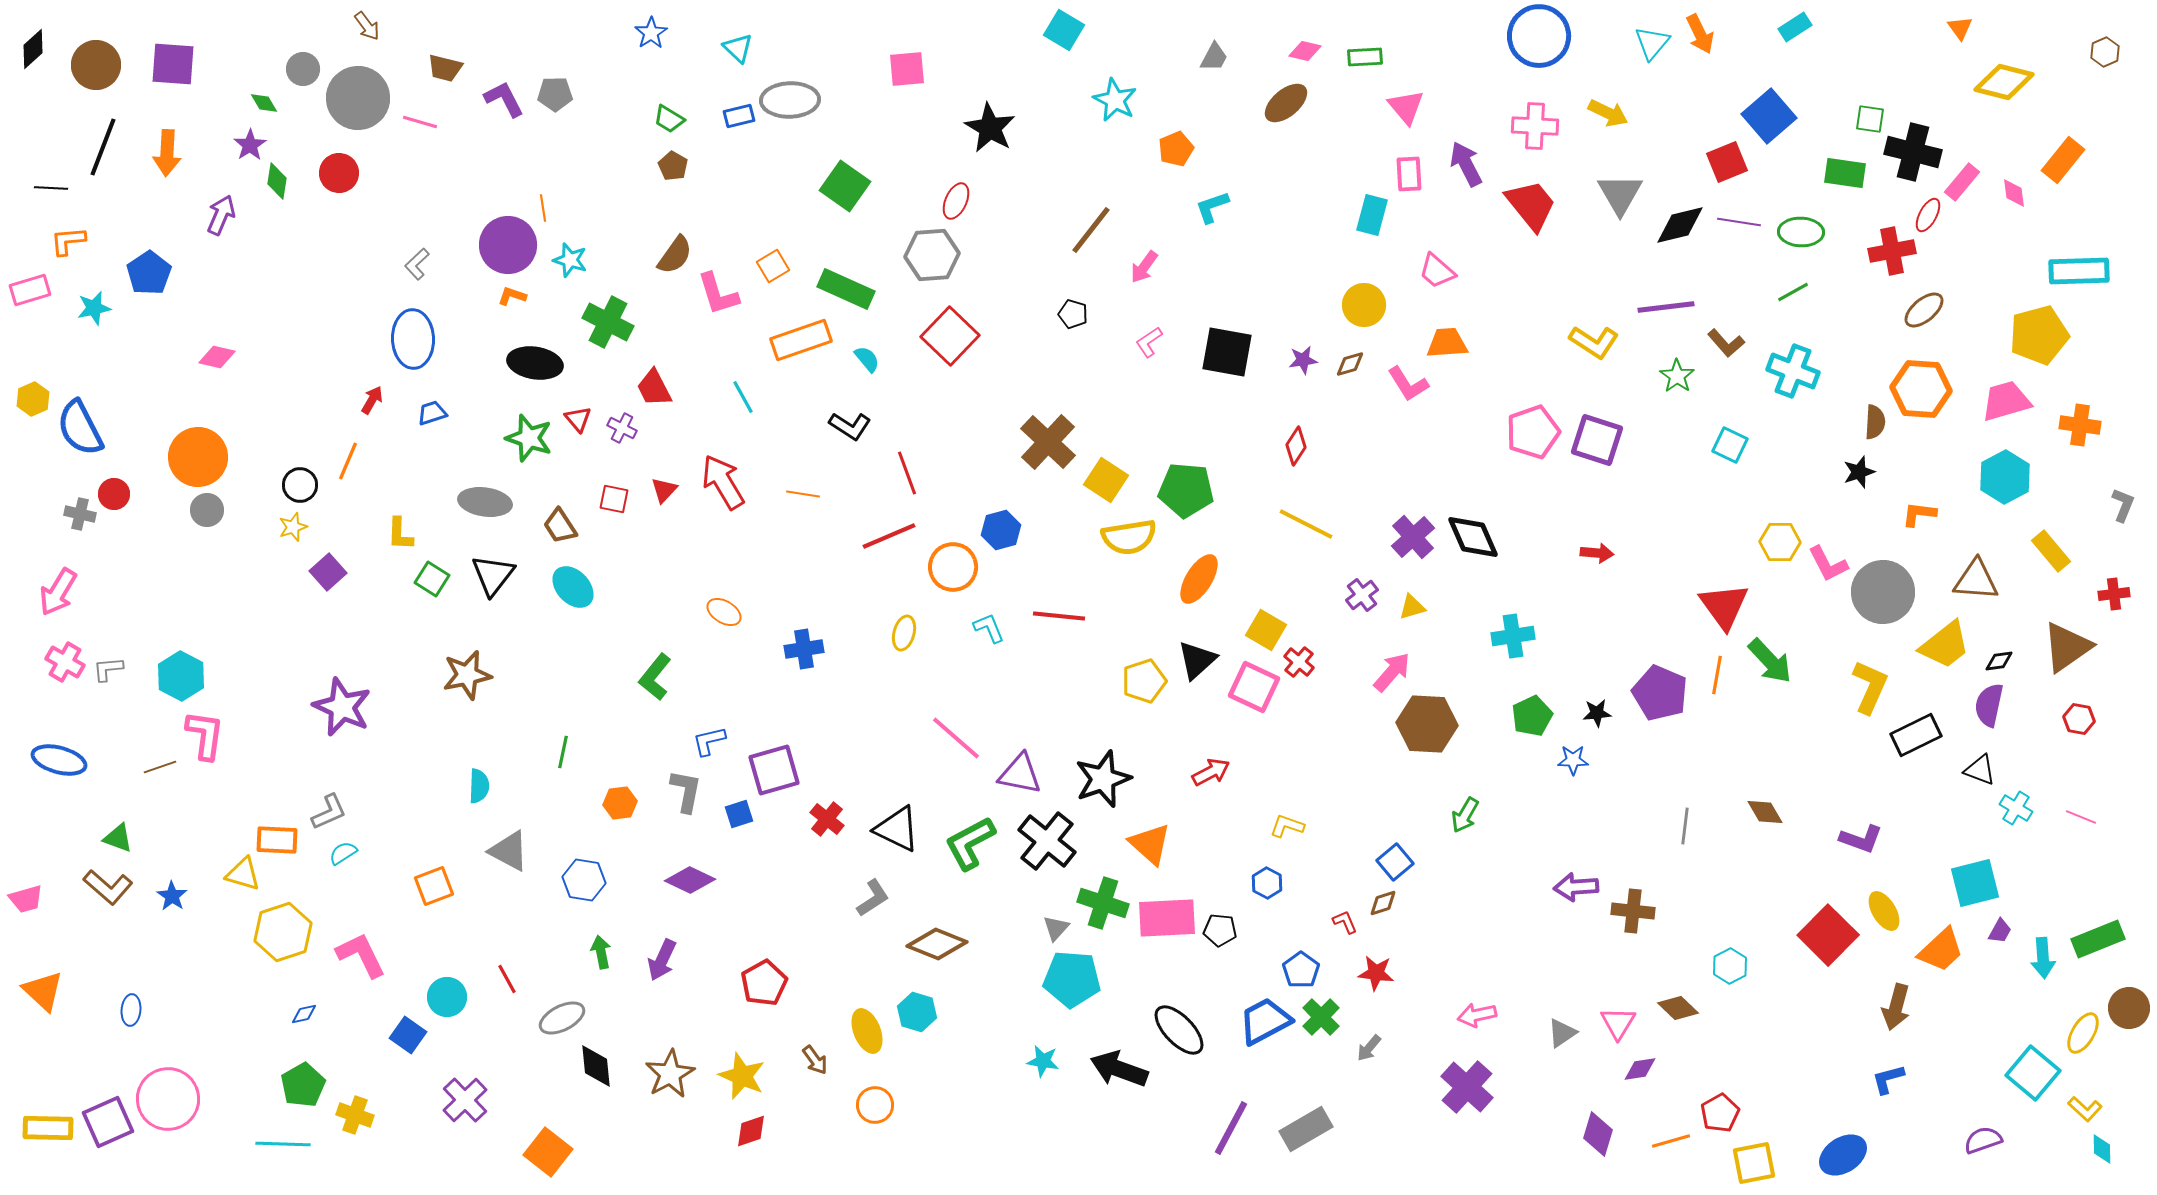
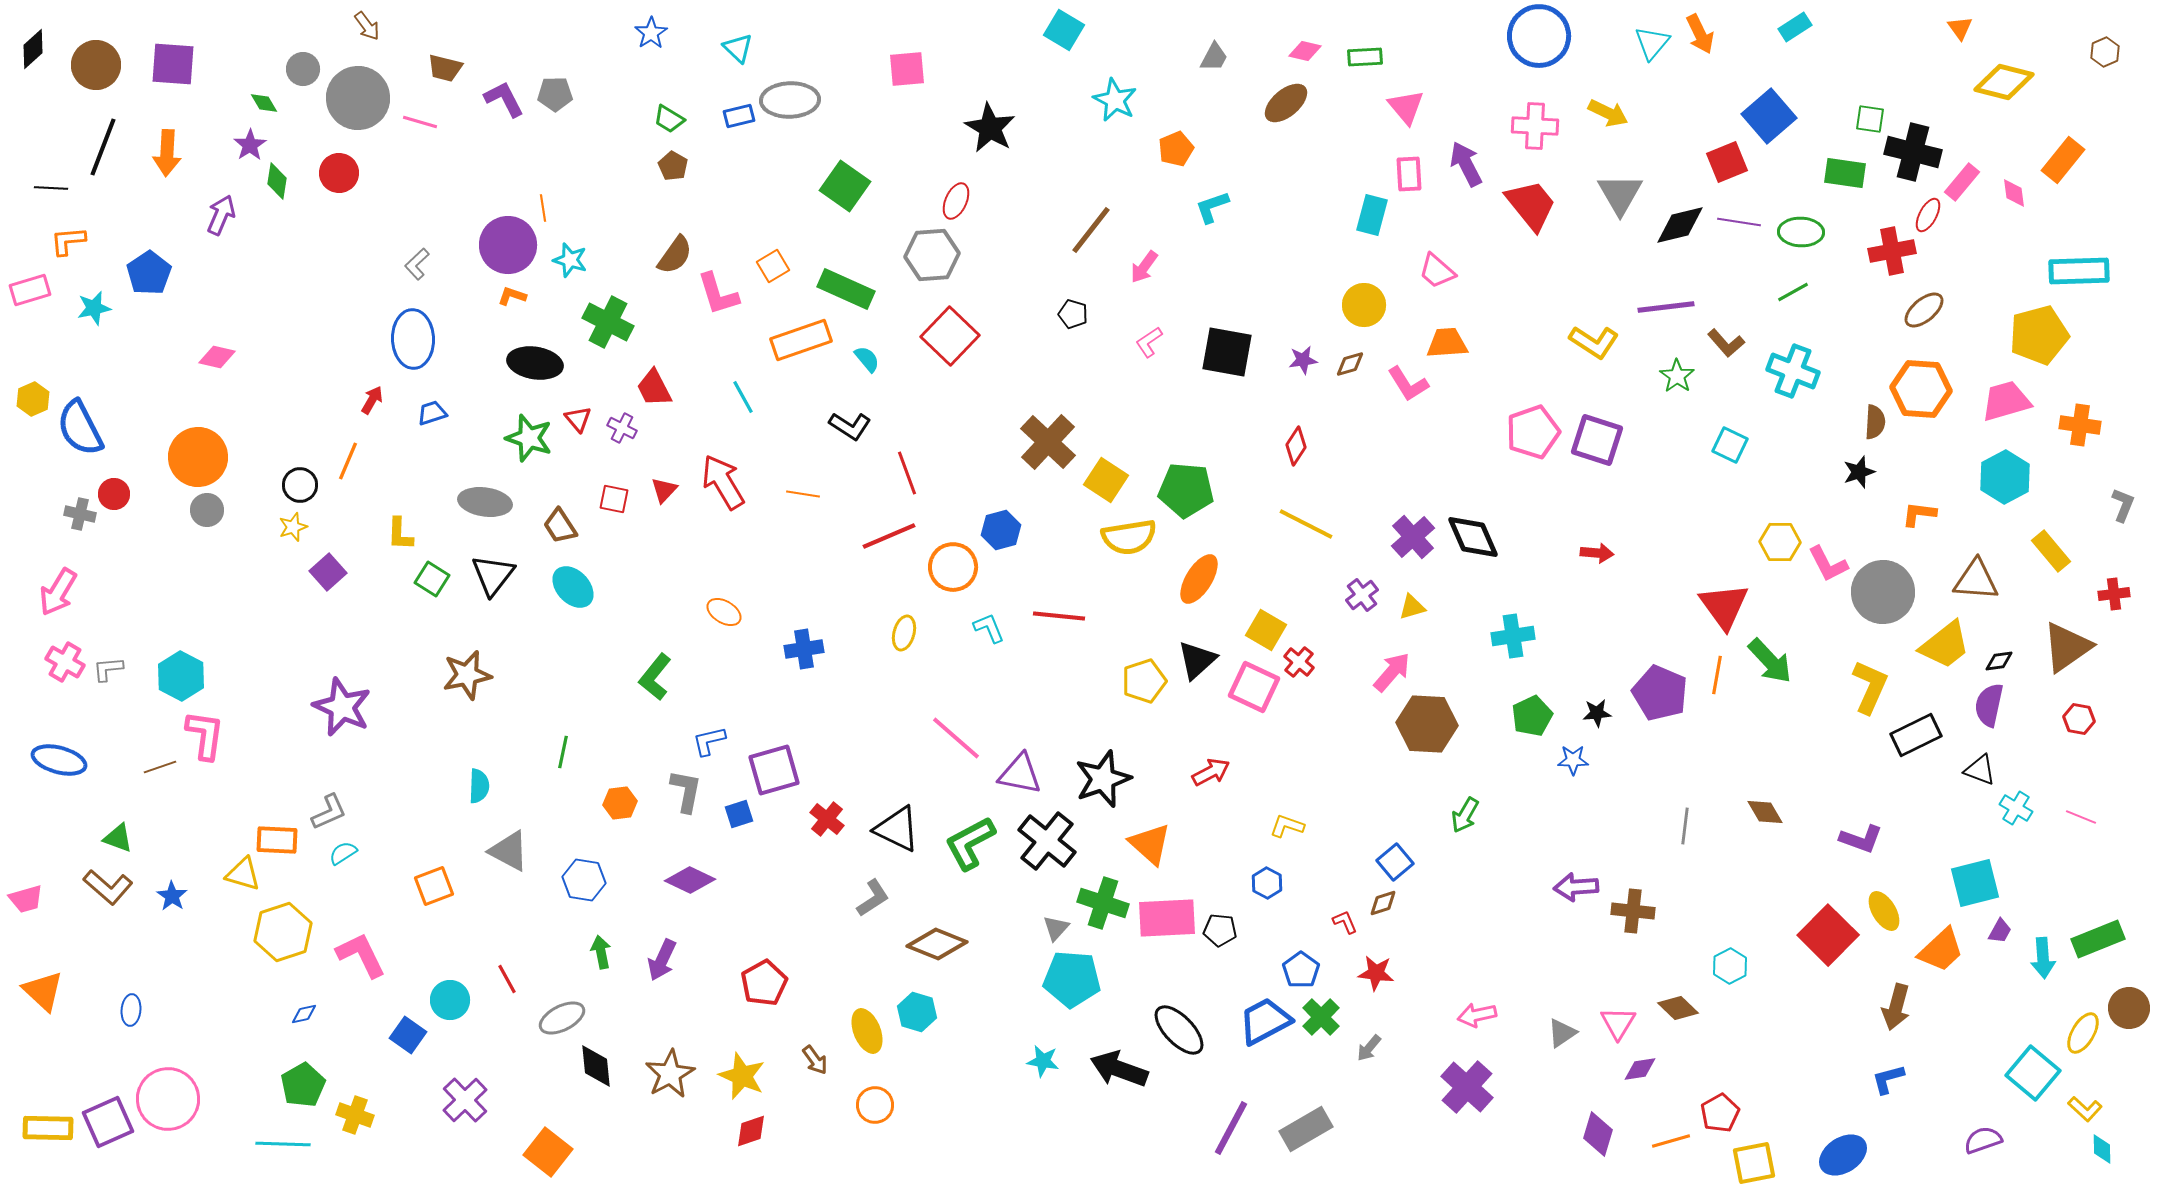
cyan circle at (447, 997): moved 3 px right, 3 px down
